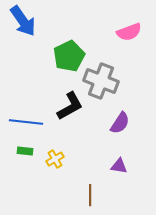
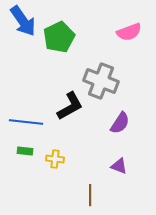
green pentagon: moved 10 px left, 19 px up
yellow cross: rotated 36 degrees clockwise
purple triangle: rotated 12 degrees clockwise
